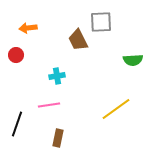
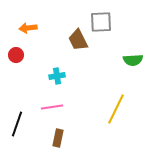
pink line: moved 3 px right, 2 px down
yellow line: rotated 28 degrees counterclockwise
